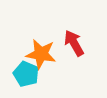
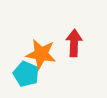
red arrow: rotated 32 degrees clockwise
